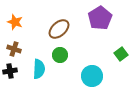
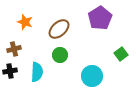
orange star: moved 10 px right
brown cross: rotated 32 degrees counterclockwise
cyan semicircle: moved 2 px left, 3 px down
